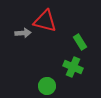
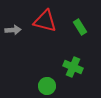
gray arrow: moved 10 px left, 3 px up
green rectangle: moved 15 px up
